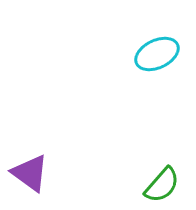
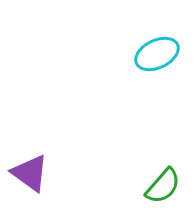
green semicircle: moved 1 px right, 1 px down
